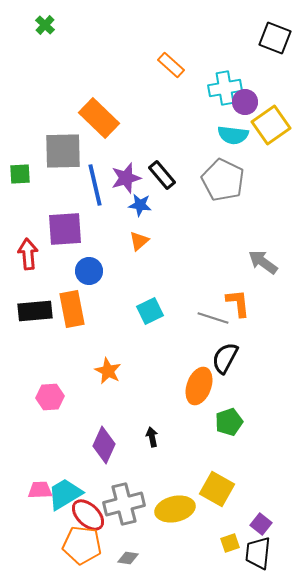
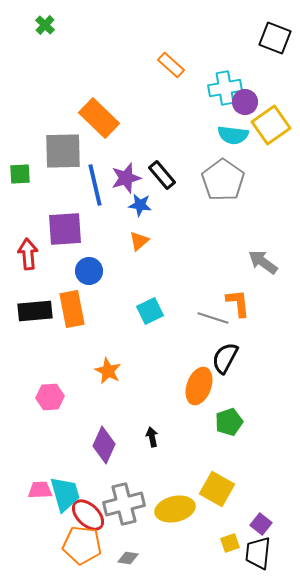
gray pentagon at (223, 180): rotated 9 degrees clockwise
cyan trapezoid at (65, 494): rotated 105 degrees clockwise
